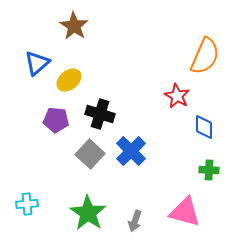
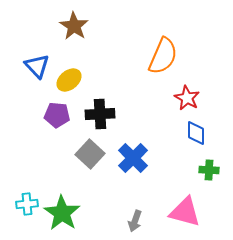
orange semicircle: moved 42 px left
blue triangle: moved 3 px down; rotated 32 degrees counterclockwise
red star: moved 10 px right, 2 px down
black cross: rotated 20 degrees counterclockwise
purple pentagon: moved 1 px right, 5 px up
blue diamond: moved 8 px left, 6 px down
blue cross: moved 2 px right, 7 px down
green star: moved 26 px left
